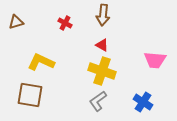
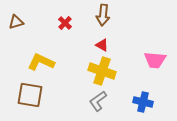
red cross: rotated 16 degrees clockwise
blue cross: rotated 18 degrees counterclockwise
